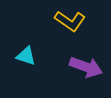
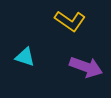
cyan triangle: moved 1 px left, 1 px down
